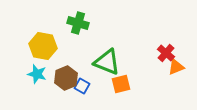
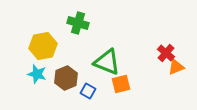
yellow hexagon: rotated 20 degrees counterclockwise
blue square: moved 6 px right, 5 px down
